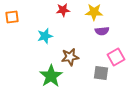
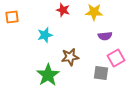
red star: rotated 24 degrees clockwise
purple semicircle: moved 3 px right, 5 px down
cyan star: moved 1 px up
pink square: moved 1 px down
green star: moved 3 px left, 1 px up
